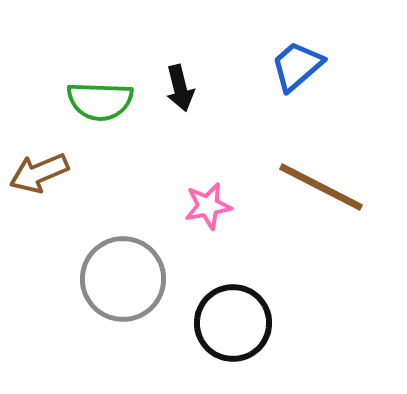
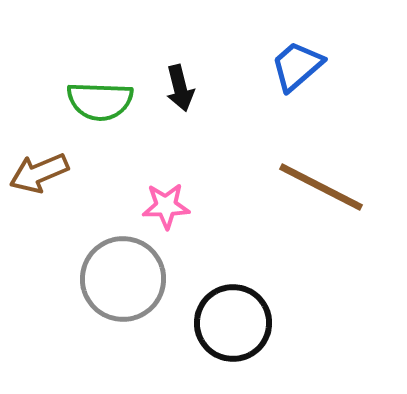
pink star: moved 42 px left; rotated 9 degrees clockwise
